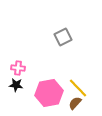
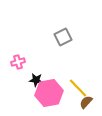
pink cross: moved 6 px up; rotated 24 degrees counterclockwise
black star: moved 20 px right, 5 px up
brown semicircle: moved 11 px right, 1 px up
